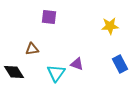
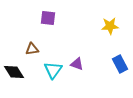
purple square: moved 1 px left, 1 px down
cyan triangle: moved 3 px left, 3 px up
